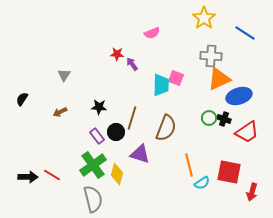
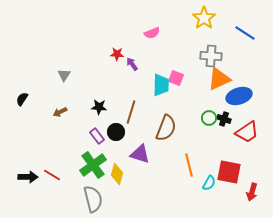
brown line: moved 1 px left, 6 px up
cyan semicircle: moved 7 px right; rotated 28 degrees counterclockwise
